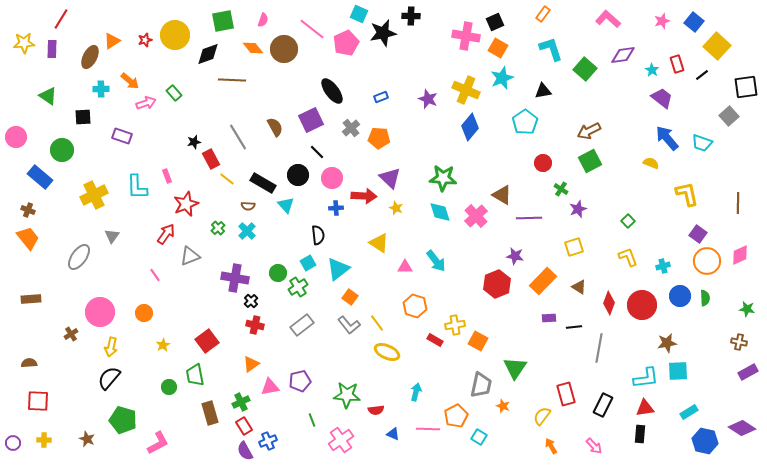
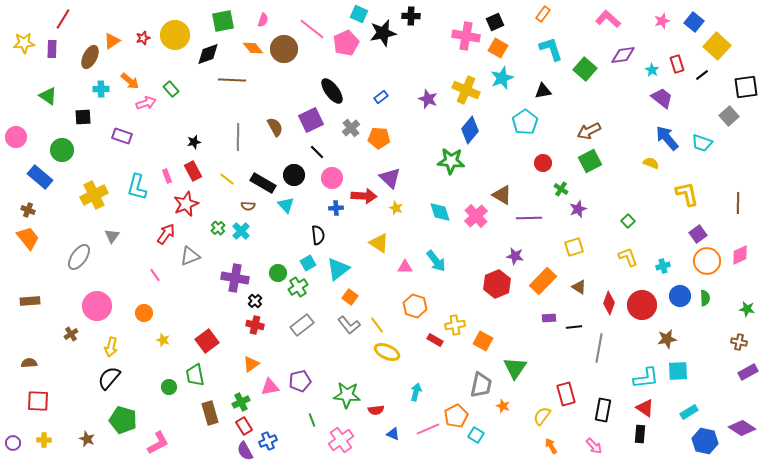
red line at (61, 19): moved 2 px right
red star at (145, 40): moved 2 px left, 2 px up
green rectangle at (174, 93): moved 3 px left, 4 px up
blue rectangle at (381, 97): rotated 16 degrees counterclockwise
blue diamond at (470, 127): moved 3 px down
gray line at (238, 137): rotated 32 degrees clockwise
red rectangle at (211, 159): moved 18 px left, 12 px down
black circle at (298, 175): moved 4 px left
green star at (443, 178): moved 8 px right, 17 px up
cyan L-shape at (137, 187): rotated 16 degrees clockwise
cyan cross at (247, 231): moved 6 px left
purple square at (698, 234): rotated 18 degrees clockwise
brown rectangle at (31, 299): moved 1 px left, 2 px down
black cross at (251, 301): moved 4 px right
pink circle at (100, 312): moved 3 px left, 6 px up
yellow line at (377, 323): moved 2 px down
orange square at (478, 341): moved 5 px right
brown star at (667, 343): moved 4 px up
yellow star at (163, 345): moved 5 px up; rotated 24 degrees counterclockwise
black rectangle at (603, 405): moved 5 px down; rotated 15 degrees counterclockwise
red triangle at (645, 408): rotated 42 degrees clockwise
pink line at (428, 429): rotated 25 degrees counterclockwise
cyan square at (479, 437): moved 3 px left, 2 px up
